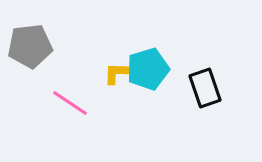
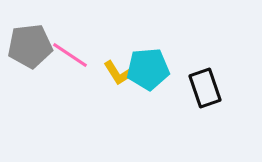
cyan pentagon: rotated 12 degrees clockwise
yellow L-shape: rotated 124 degrees counterclockwise
pink line: moved 48 px up
